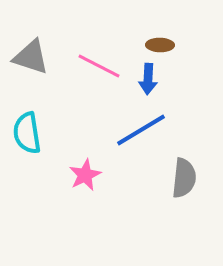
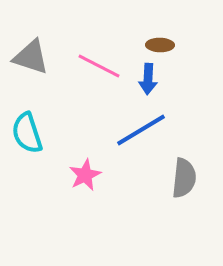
cyan semicircle: rotated 9 degrees counterclockwise
